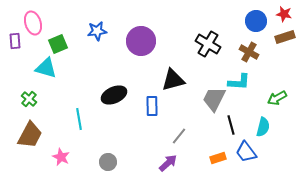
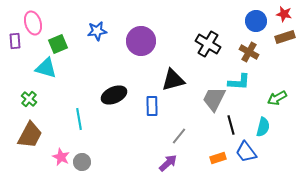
gray circle: moved 26 px left
